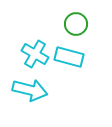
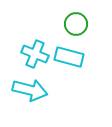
cyan cross: rotated 8 degrees counterclockwise
